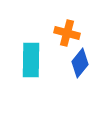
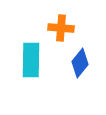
orange cross: moved 6 px left, 5 px up; rotated 10 degrees counterclockwise
